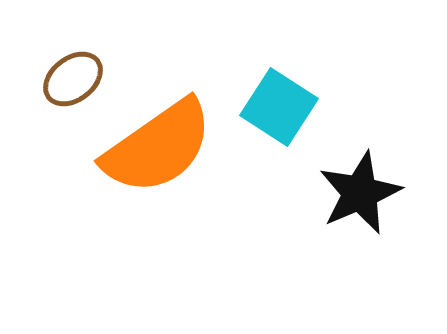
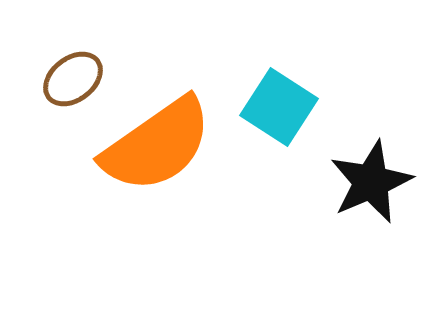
orange semicircle: moved 1 px left, 2 px up
black star: moved 11 px right, 11 px up
